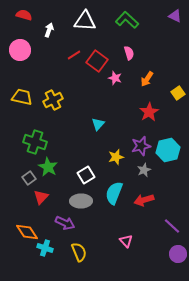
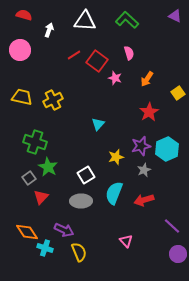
cyan hexagon: moved 1 px left, 1 px up; rotated 10 degrees counterclockwise
purple arrow: moved 1 px left, 7 px down
